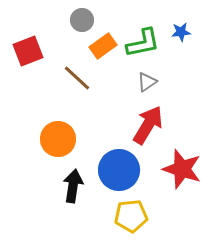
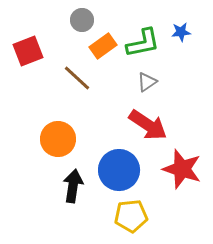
red arrow: rotated 93 degrees clockwise
